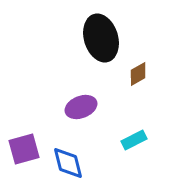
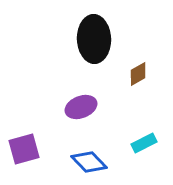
black ellipse: moved 7 px left, 1 px down; rotated 15 degrees clockwise
cyan rectangle: moved 10 px right, 3 px down
blue diamond: moved 21 px right, 1 px up; rotated 30 degrees counterclockwise
